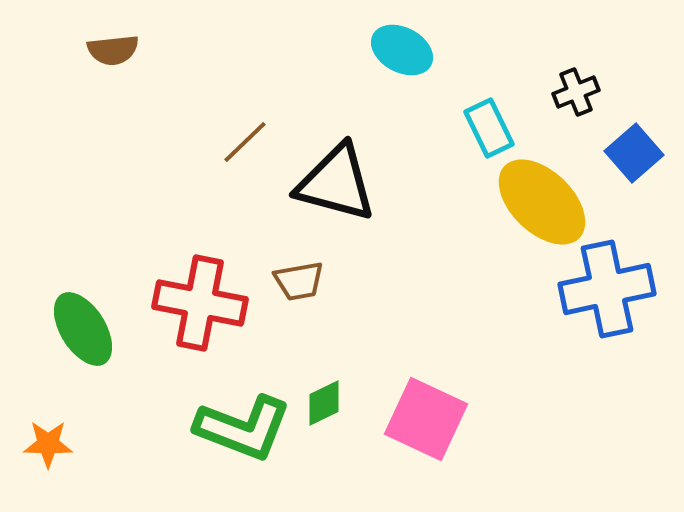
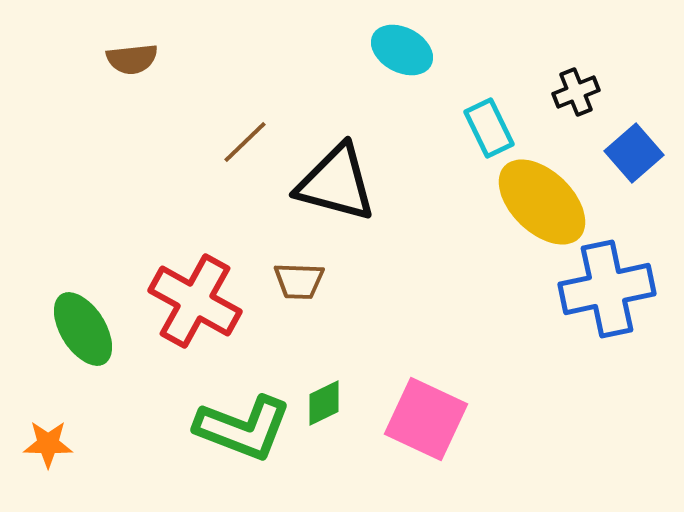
brown semicircle: moved 19 px right, 9 px down
brown trapezoid: rotated 12 degrees clockwise
red cross: moved 5 px left, 2 px up; rotated 18 degrees clockwise
